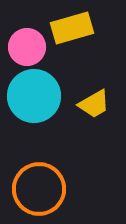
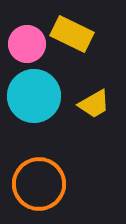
yellow rectangle: moved 6 px down; rotated 42 degrees clockwise
pink circle: moved 3 px up
orange circle: moved 5 px up
